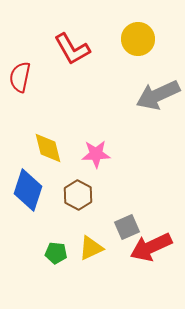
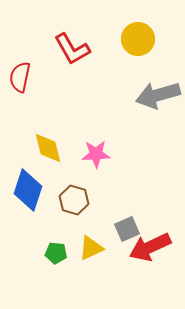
gray arrow: rotated 9 degrees clockwise
brown hexagon: moved 4 px left, 5 px down; rotated 12 degrees counterclockwise
gray square: moved 2 px down
red arrow: moved 1 px left
